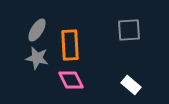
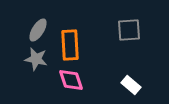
gray ellipse: moved 1 px right
gray star: moved 1 px left, 1 px down
pink diamond: rotated 8 degrees clockwise
